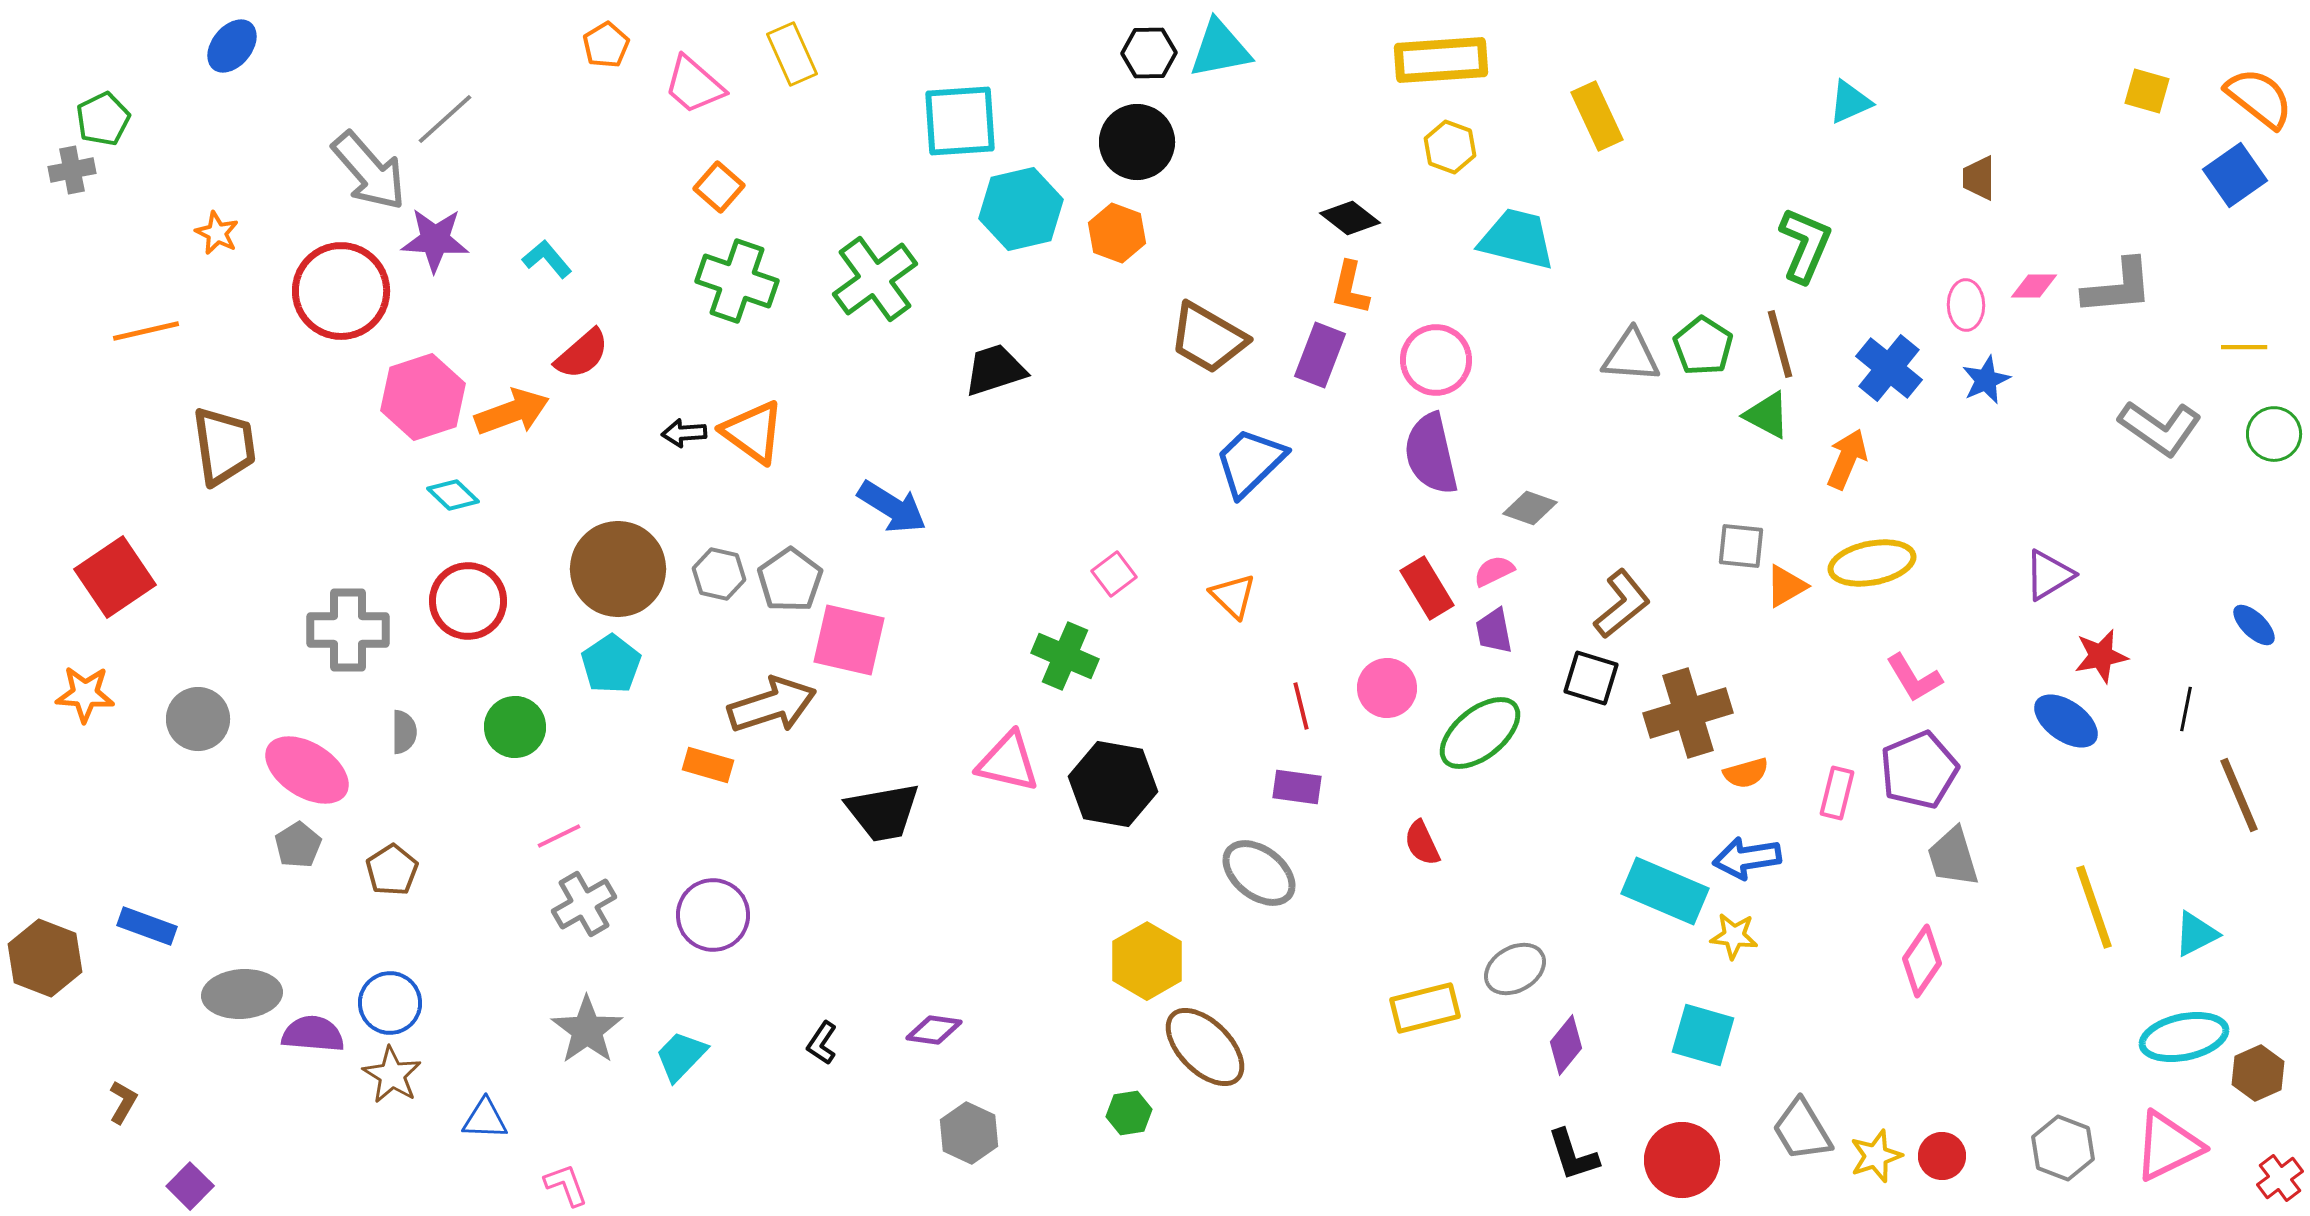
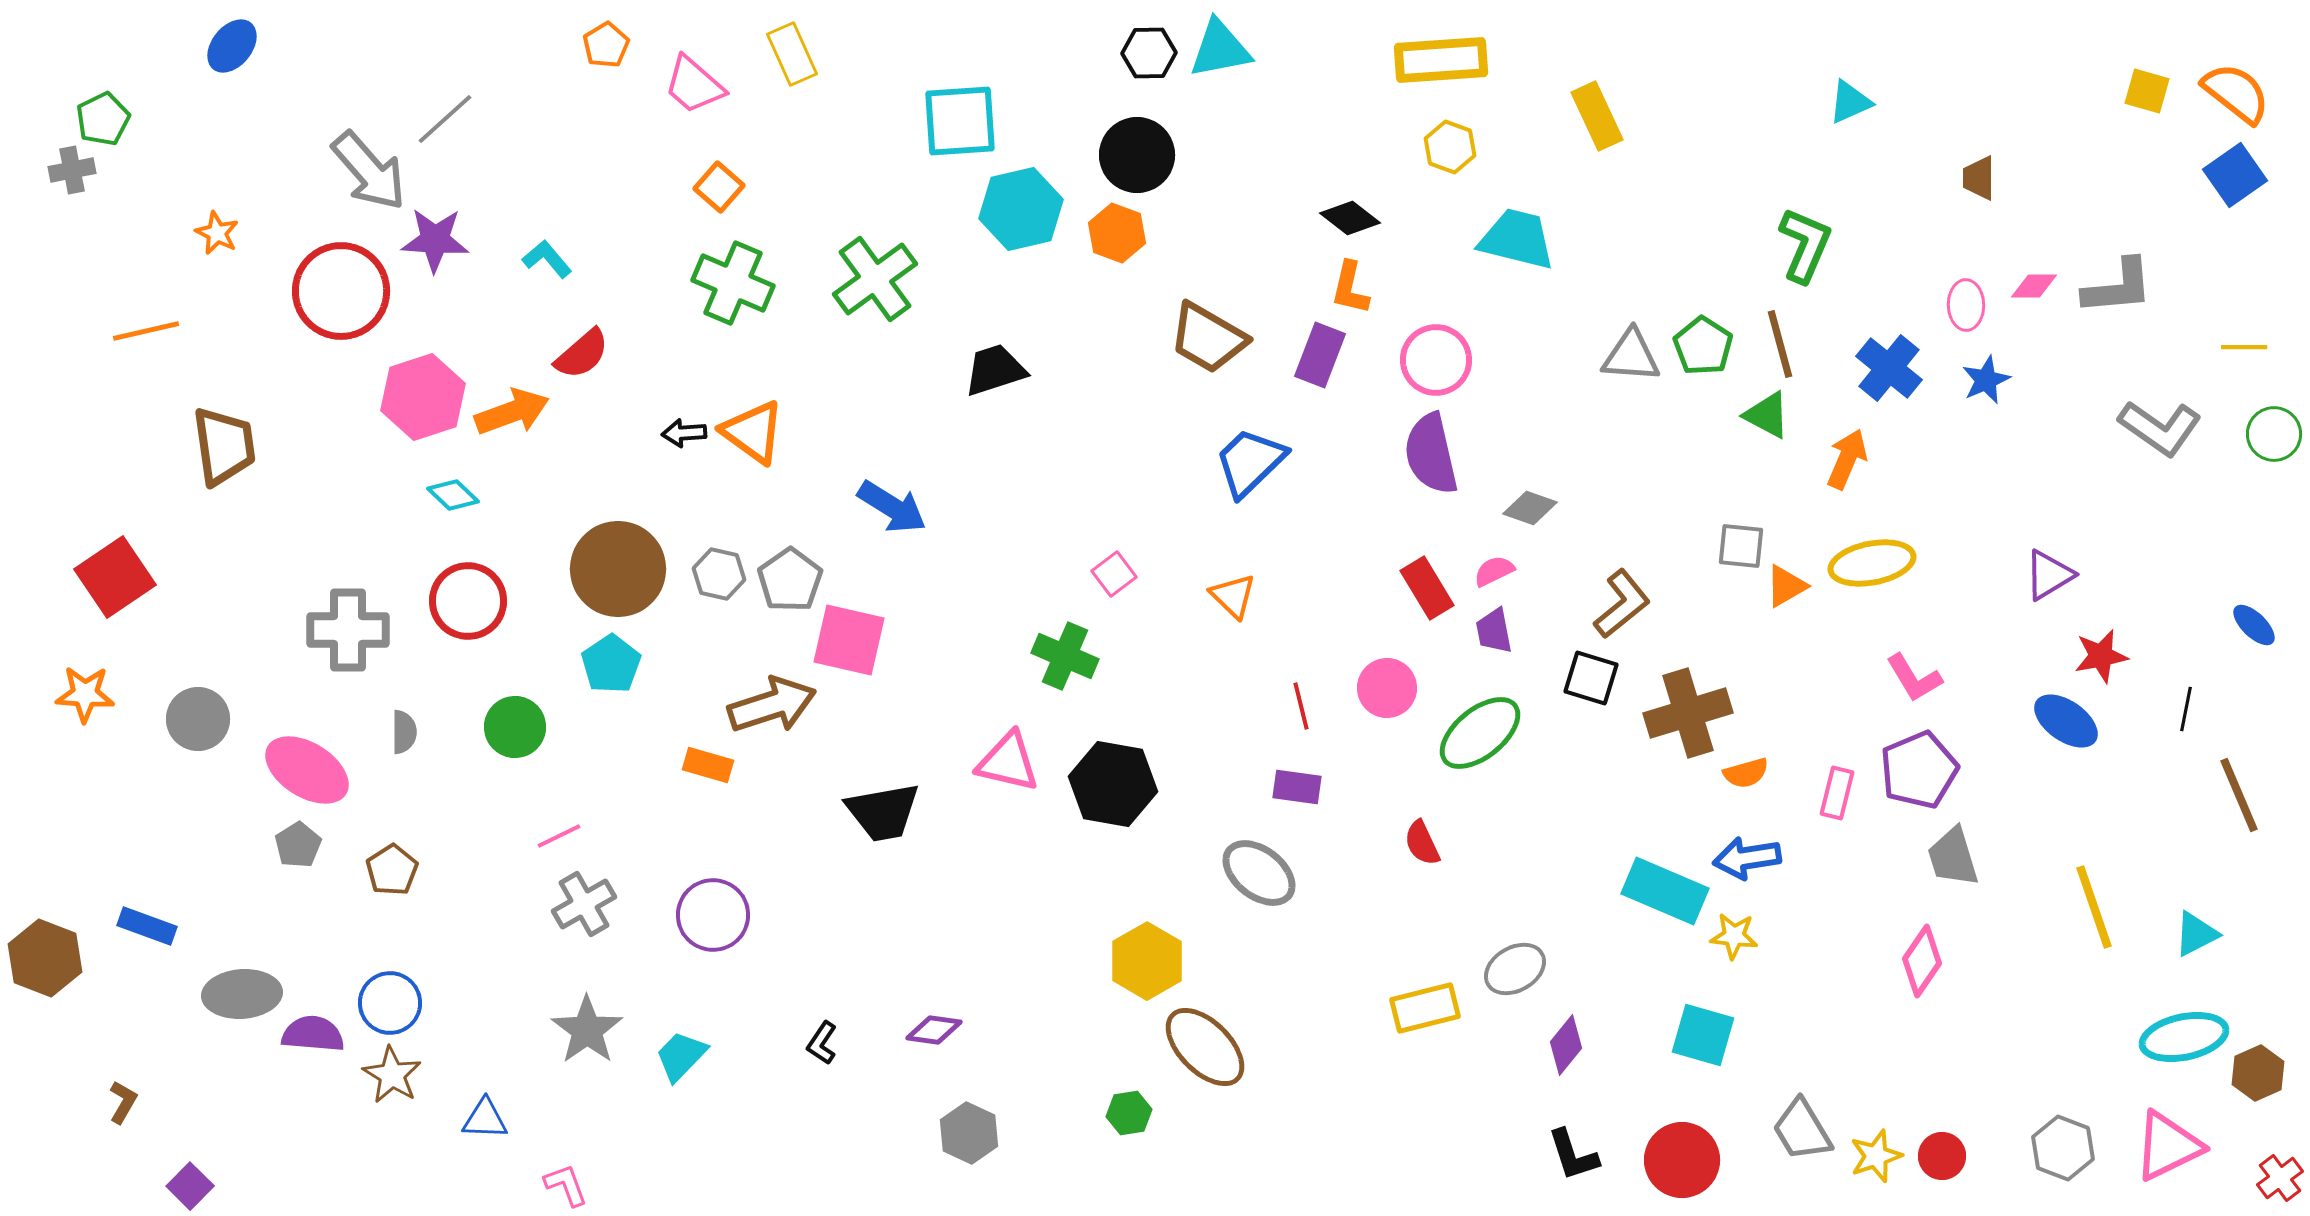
orange semicircle at (2259, 98): moved 23 px left, 5 px up
black circle at (1137, 142): moved 13 px down
green cross at (737, 281): moved 4 px left, 2 px down; rotated 4 degrees clockwise
